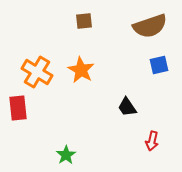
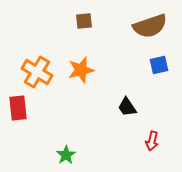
orange star: rotated 28 degrees clockwise
